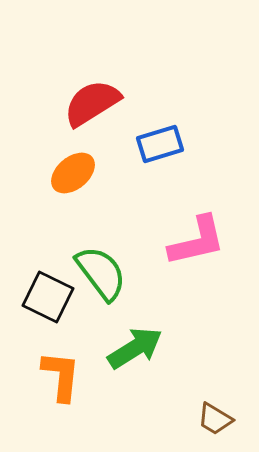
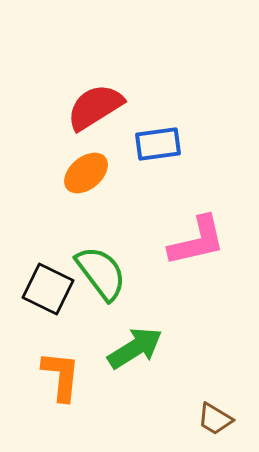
red semicircle: moved 3 px right, 4 px down
blue rectangle: moved 2 px left; rotated 9 degrees clockwise
orange ellipse: moved 13 px right
black square: moved 8 px up
